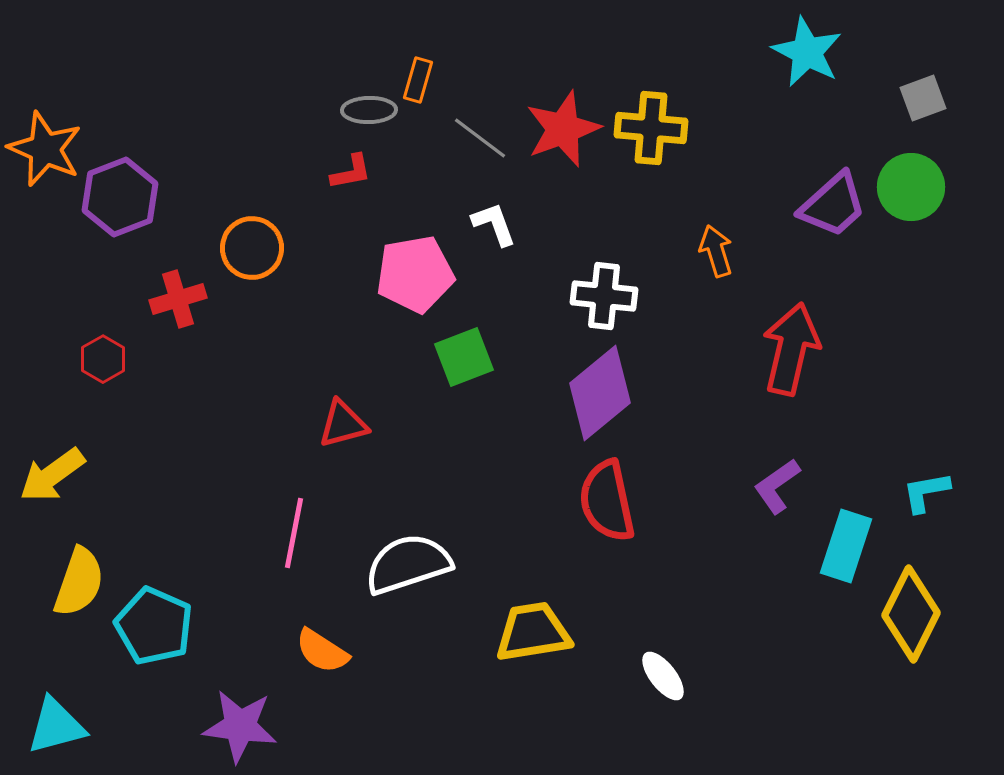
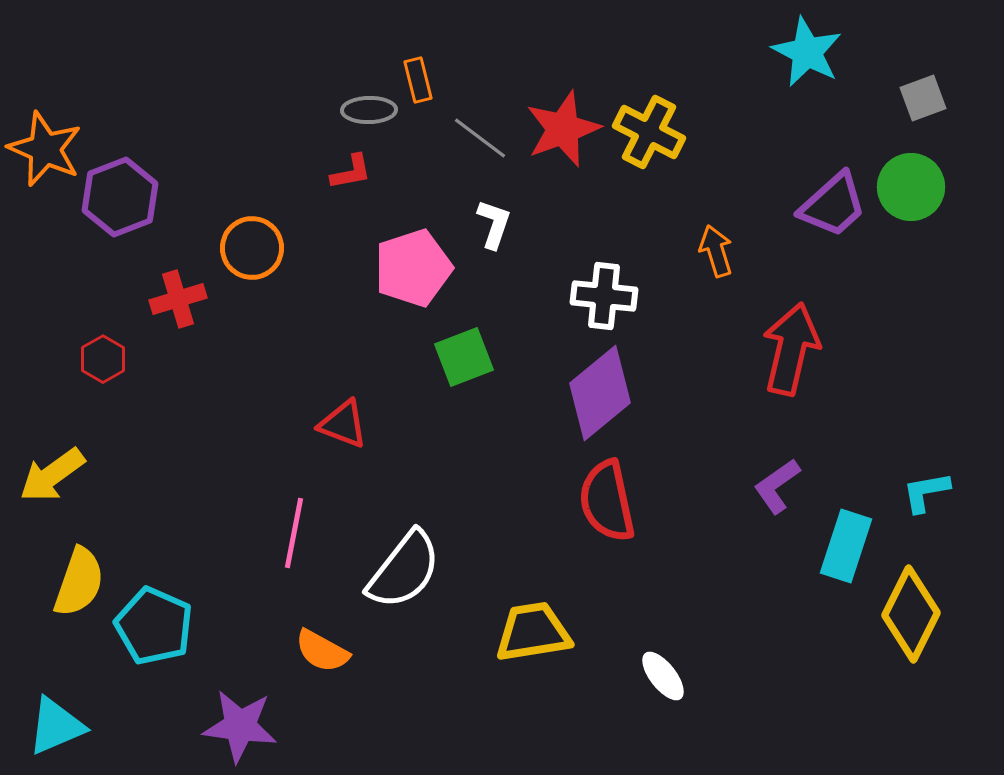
orange rectangle: rotated 30 degrees counterclockwise
yellow cross: moved 2 px left, 4 px down; rotated 22 degrees clockwise
white L-shape: rotated 39 degrees clockwise
pink pentagon: moved 2 px left, 6 px up; rotated 8 degrees counterclockwise
red triangle: rotated 36 degrees clockwise
white semicircle: moved 4 px left, 6 px down; rotated 146 degrees clockwise
orange semicircle: rotated 4 degrees counterclockwise
cyan triangle: rotated 8 degrees counterclockwise
